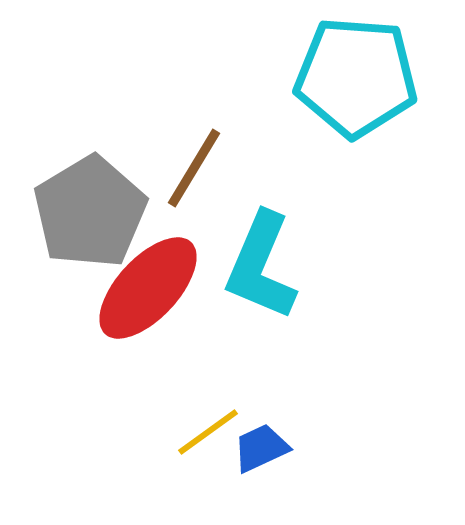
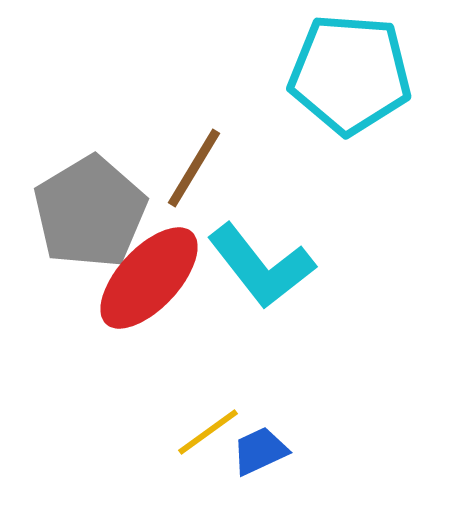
cyan pentagon: moved 6 px left, 3 px up
cyan L-shape: rotated 61 degrees counterclockwise
red ellipse: moved 1 px right, 10 px up
blue trapezoid: moved 1 px left, 3 px down
